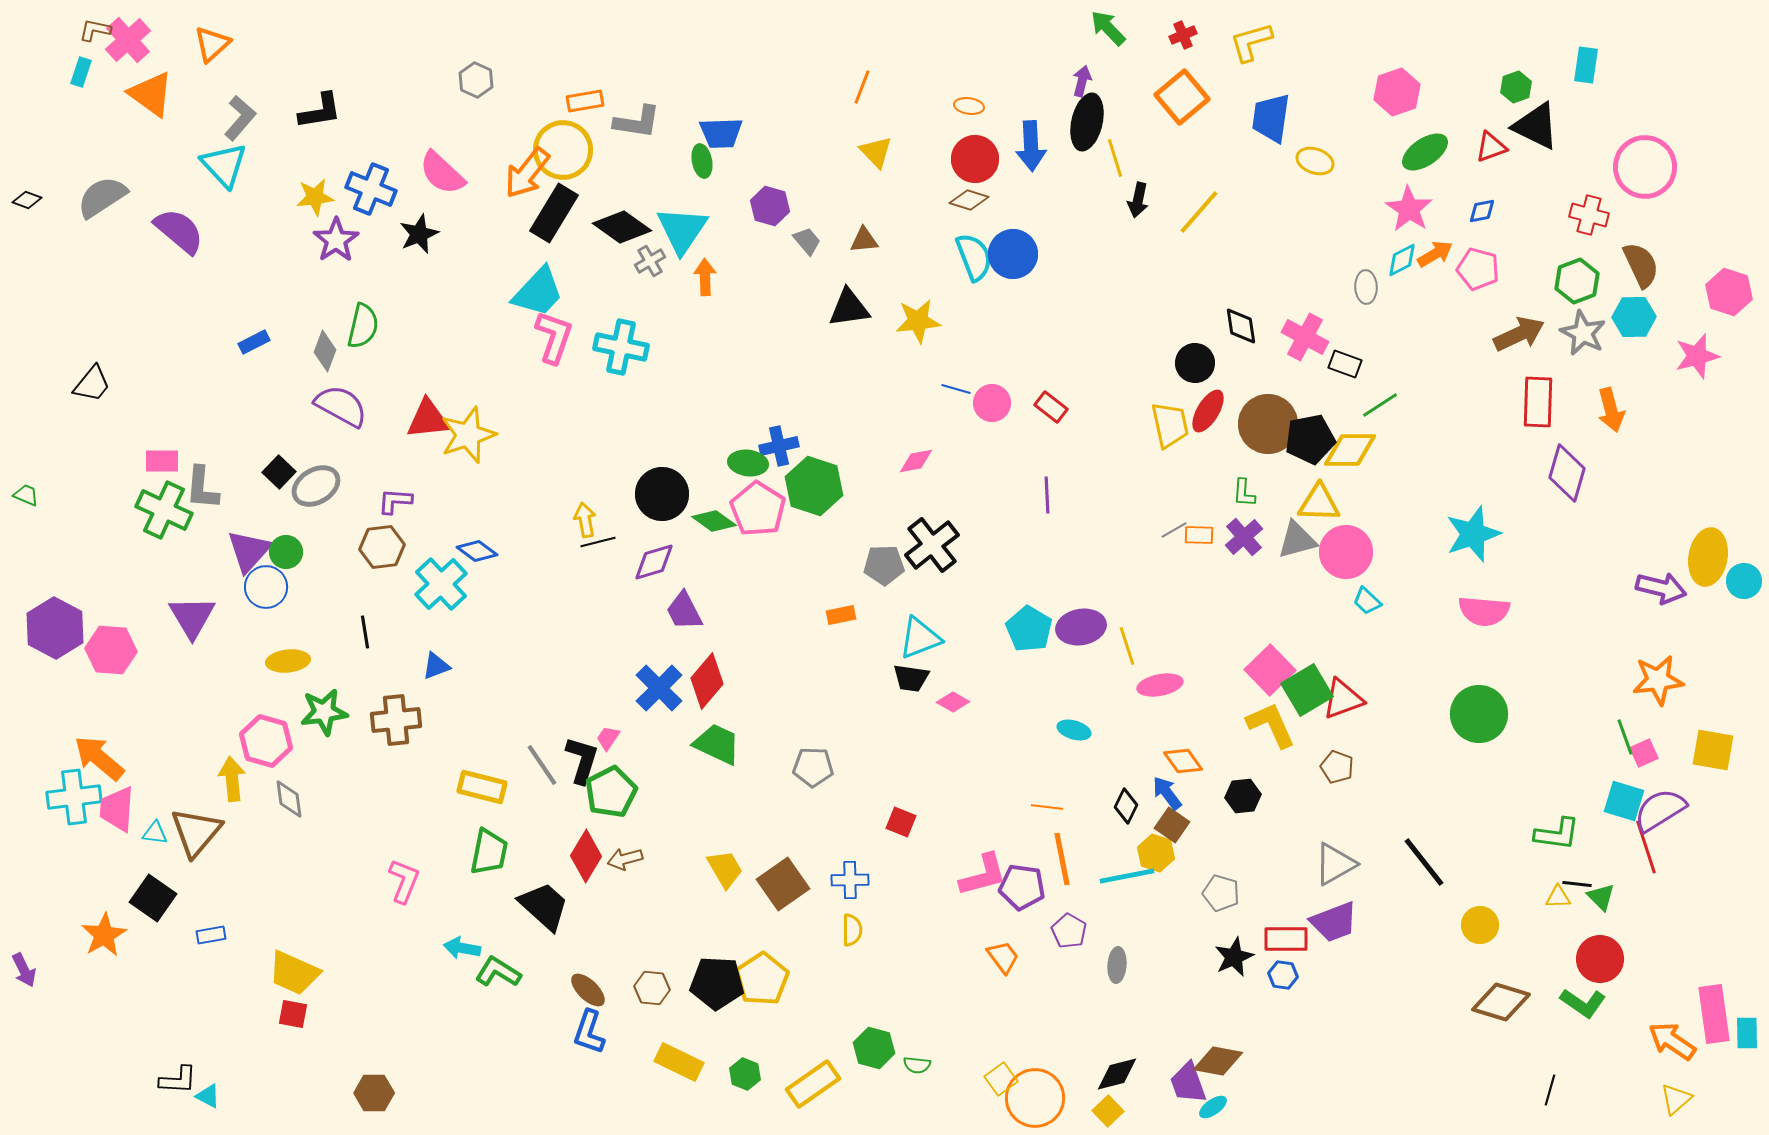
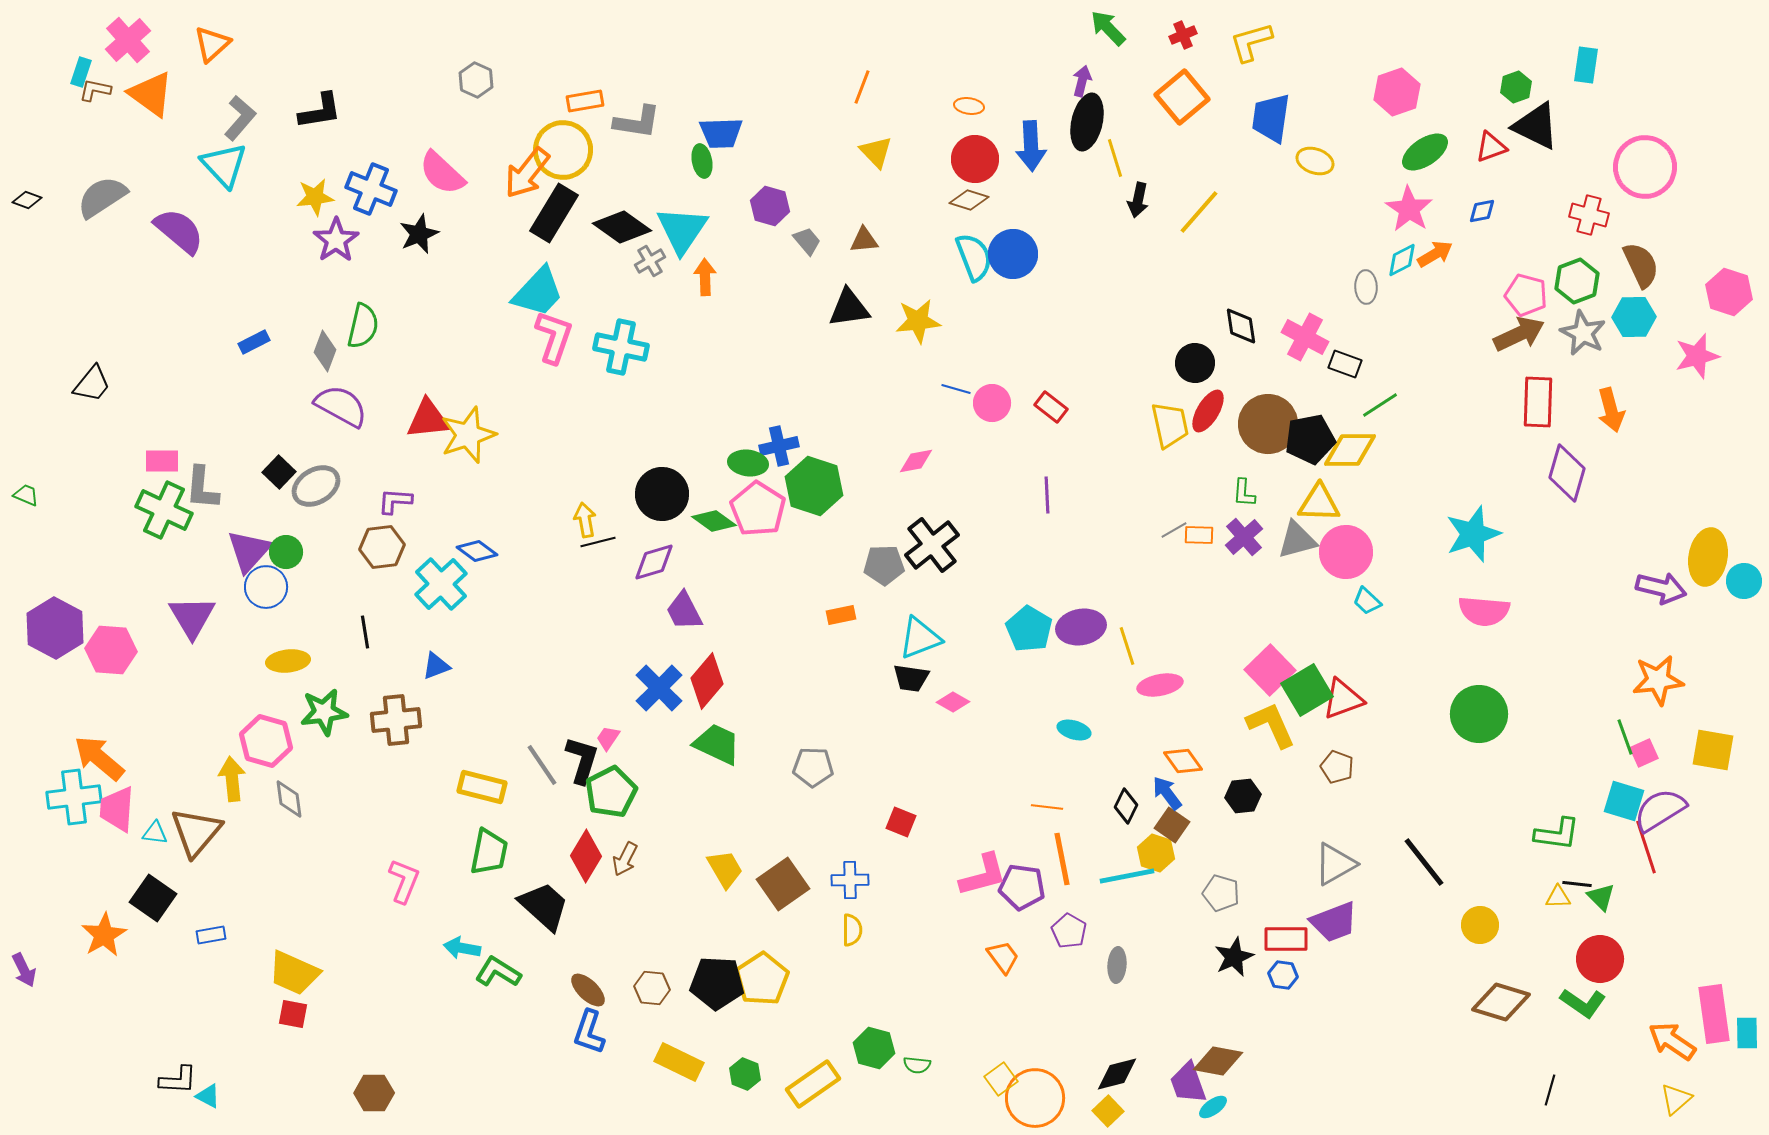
brown L-shape at (95, 30): moved 60 px down
pink pentagon at (1478, 269): moved 48 px right, 26 px down
brown arrow at (625, 859): rotated 48 degrees counterclockwise
